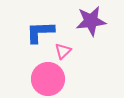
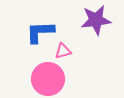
purple star: moved 5 px right, 1 px up
pink triangle: rotated 30 degrees clockwise
